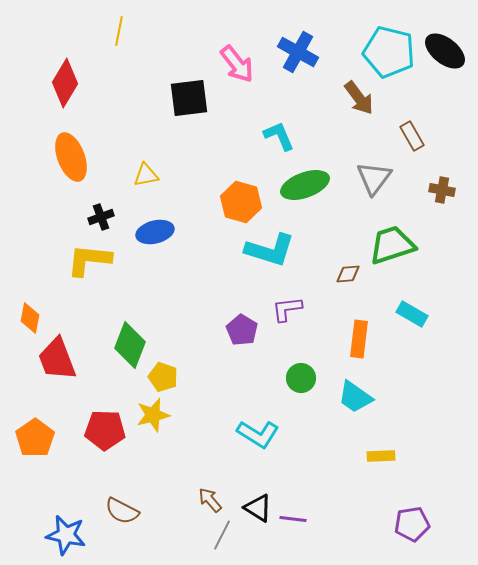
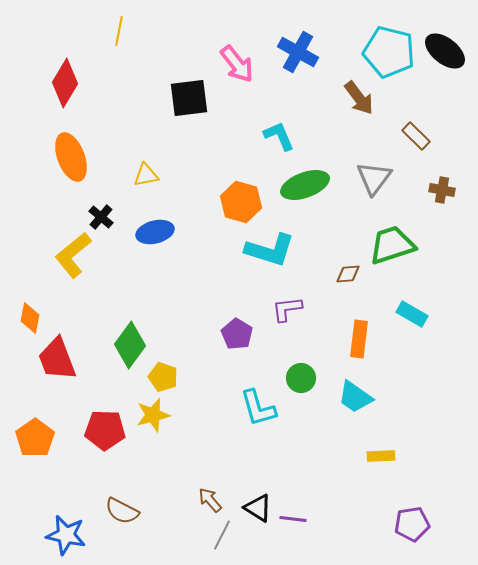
brown rectangle at (412, 136): moved 4 px right; rotated 16 degrees counterclockwise
black cross at (101, 217): rotated 30 degrees counterclockwise
yellow L-shape at (89, 260): moved 16 px left, 5 px up; rotated 45 degrees counterclockwise
purple pentagon at (242, 330): moved 5 px left, 4 px down
green diamond at (130, 345): rotated 15 degrees clockwise
cyan L-shape at (258, 434): moved 26 px up; rotated 42 degrees clockwise
